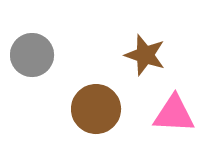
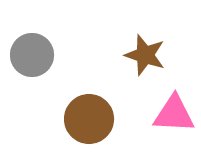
brown circle: moved 7 px left, 10 px down
